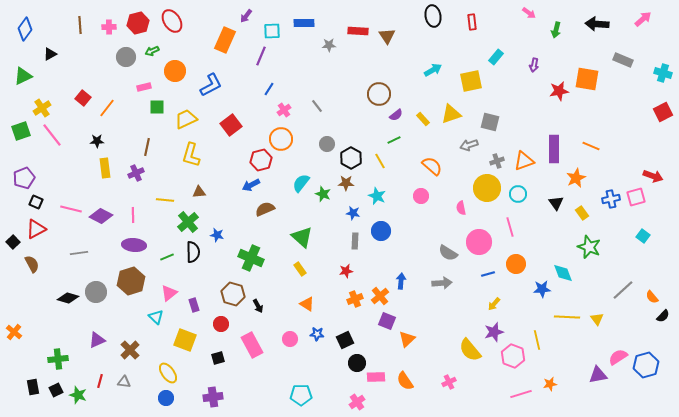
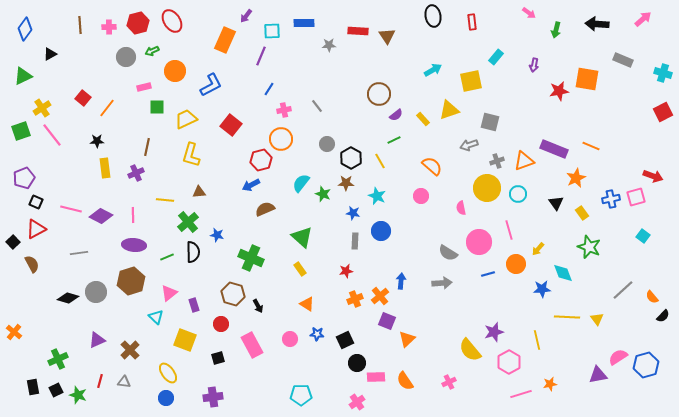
pink cross at (284, 110): rotated 24 degrees clockwise
yellow triangle at (451, 114): moved 2 px left, 4 px up
red square at (231, 125): rotated 15 degrees counterclockwise
purple rectangle at (554, 149): rotated 68 degrees counterclockwise
pink line at (510, 227): moved 1 px left, 3 px down
yellow arrow at (494, 304): moved 44 px right, 55 px up
pink hexagon at (513, 356): moved 4 px left, 6 px down; rotated 10 degrees clockwise
green cross at (58, 359): rotated 18 degrees counterclockwise
